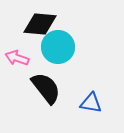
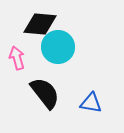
pink arrow: rotated 55 degrees clockwise
black semicircle: moved 1 px left, 5 px down
